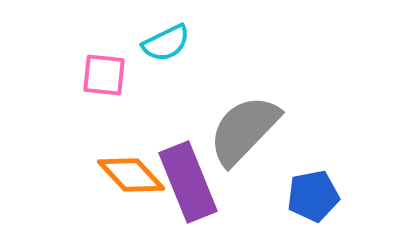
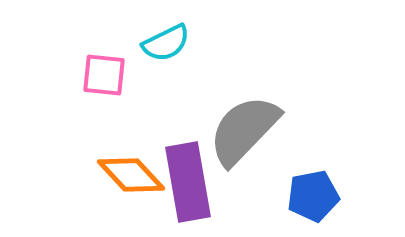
purple rectangle: rotated 12 degrees clockwise
